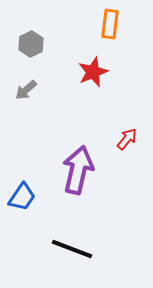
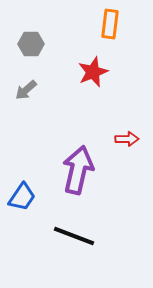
gray hexagon: rotated 25 degrees clockwise
red arrow: rotated 50 degrees clockwise
black line: moved 2 px right, 13 px up
